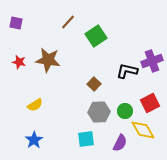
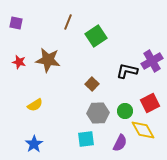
brown line: rotated 21 degrees counterclockwise
purple cross: rotated 10 degrees counterclockwise
brown square: moved 2 px left
gray hexagon: moved 1 px left, 1 px down
blue star: moved 4 px down
